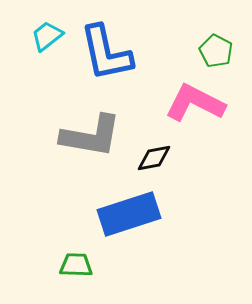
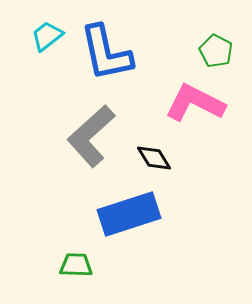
gray L-shape: rotated 128 degrees clockwise
black diamond: rotated 69 degrees clockwise
